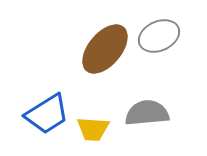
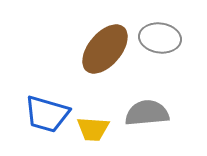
gray ellipse: moved 1 px right, 2 px down; rotated 33 degrees clockwise
blue trapezoid: rotated 48 degrees clockwise
